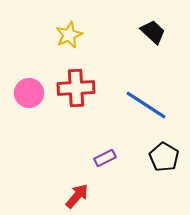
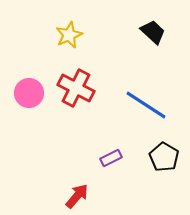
red cross: rotated 30 degrees clockwise
purple rectangle: moved 6 px right
